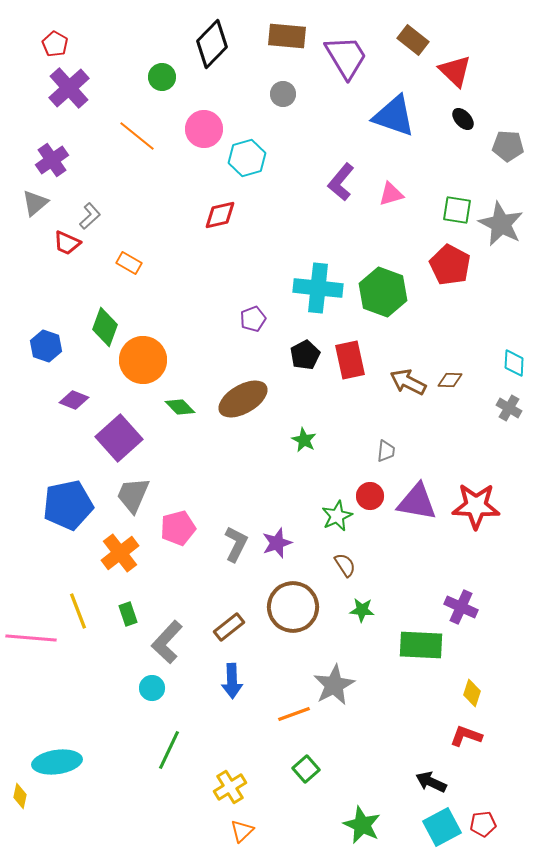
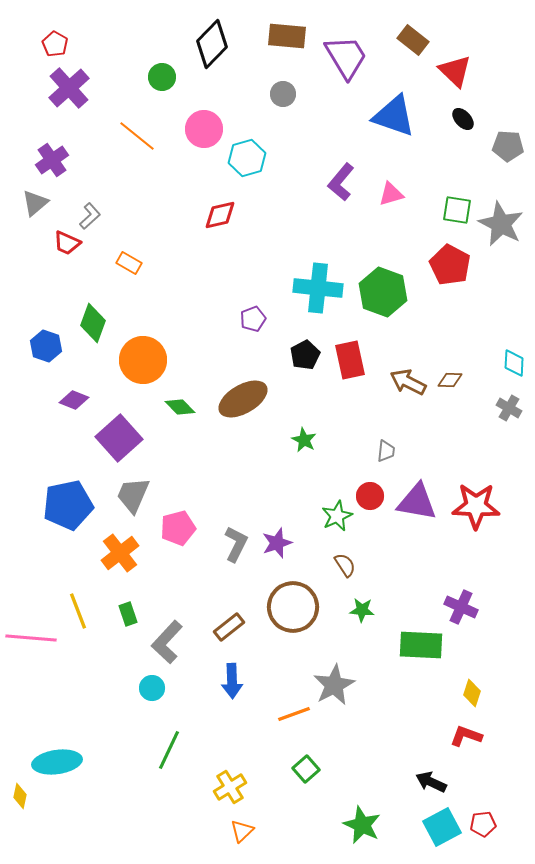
green diamond at (105, 327): moved 12 px left, 4 px up
